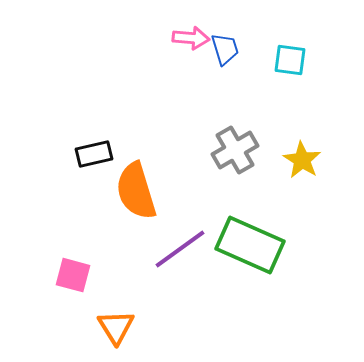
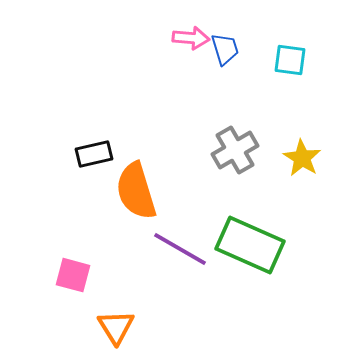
yellow star: moved 2 px up
purple line: rotated 66 degrees clockwise
